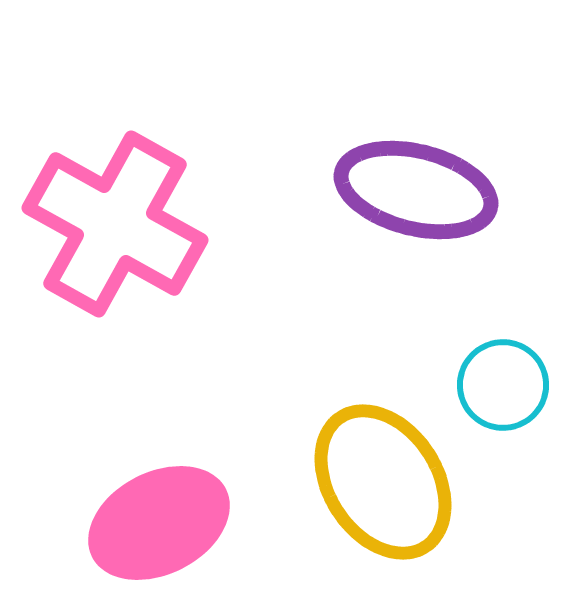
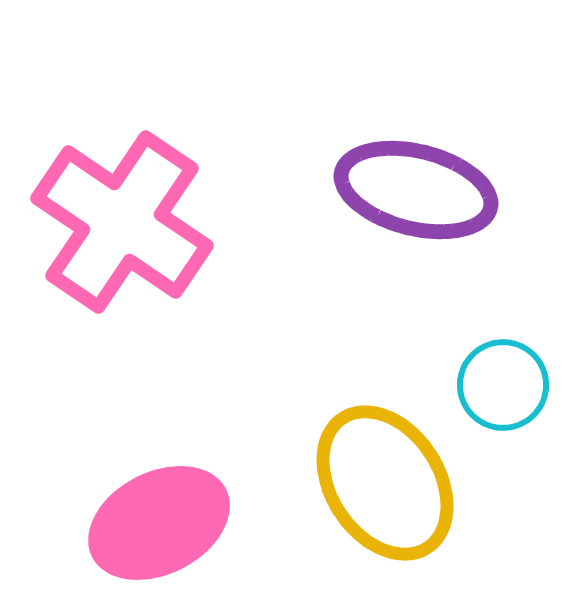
pink cross: moved 7 px right, 2 px up; rotated 5 degrees clockwise
yellow ellipse: moved 2 px right, 1 px down
